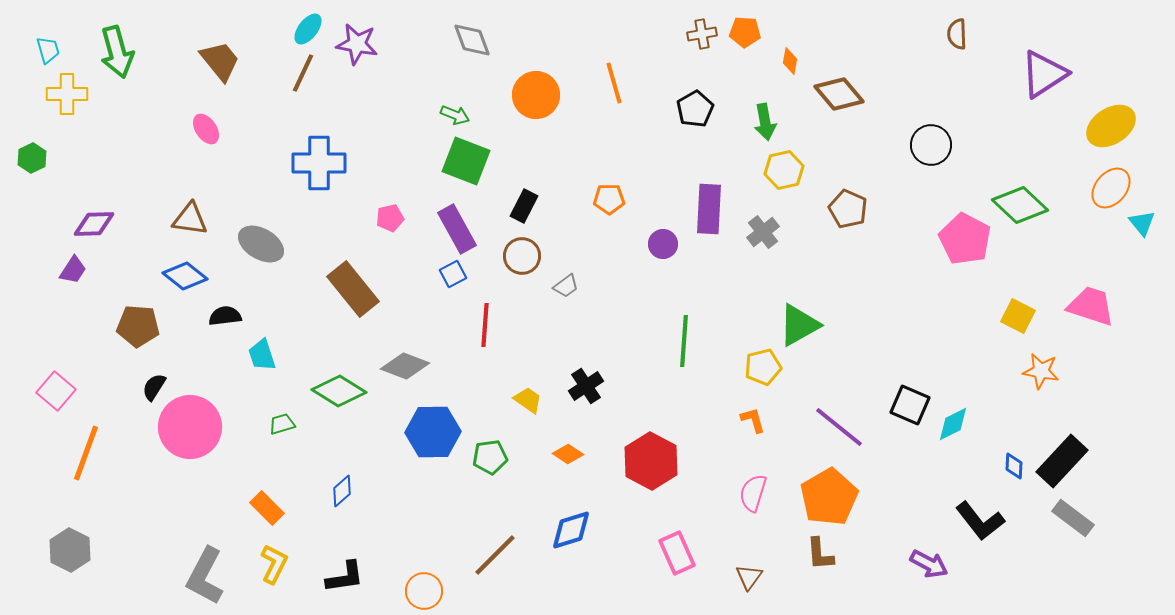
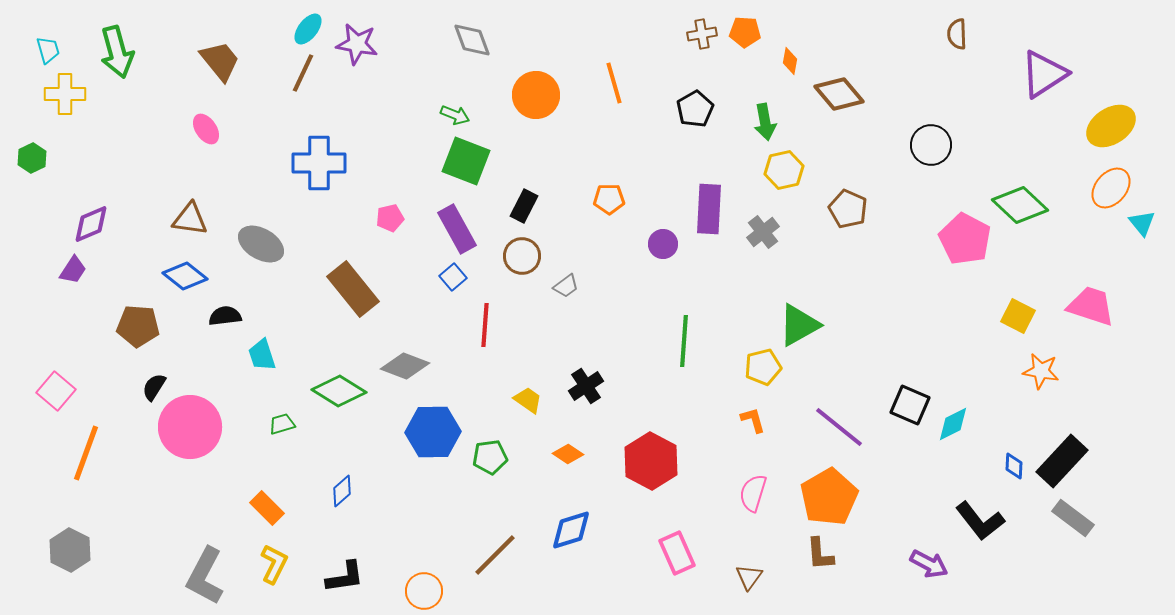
yellow cross at (67, 94): moved 2 px left
purple diamond at (94, 224): moved 3 px left; rotated 21 degrees counterclockwise
blue square at (453, 274): moved 3 px down; rotated 12 degrees counterclockwise
